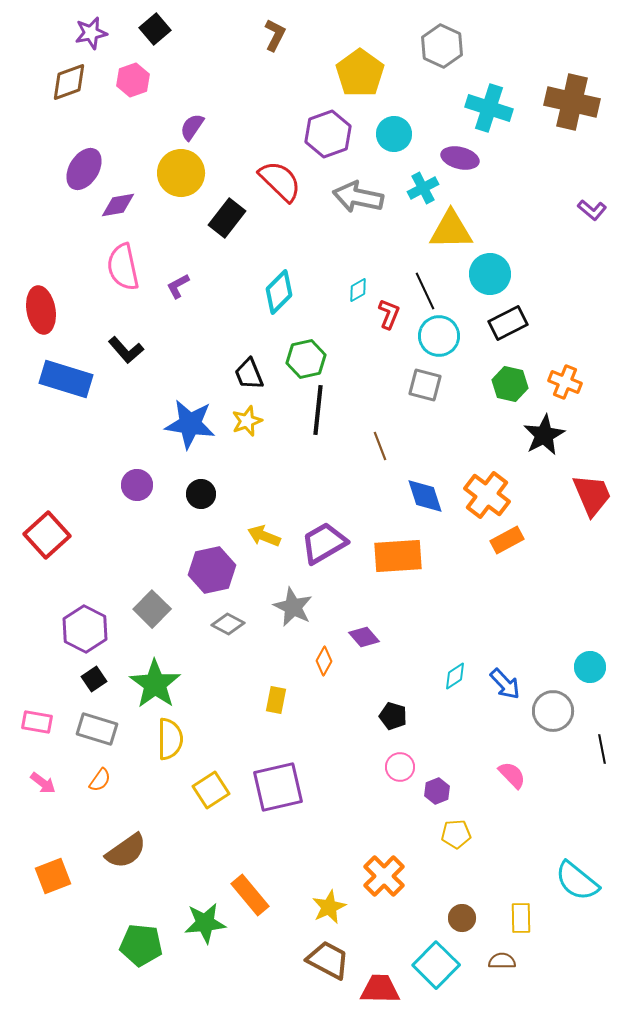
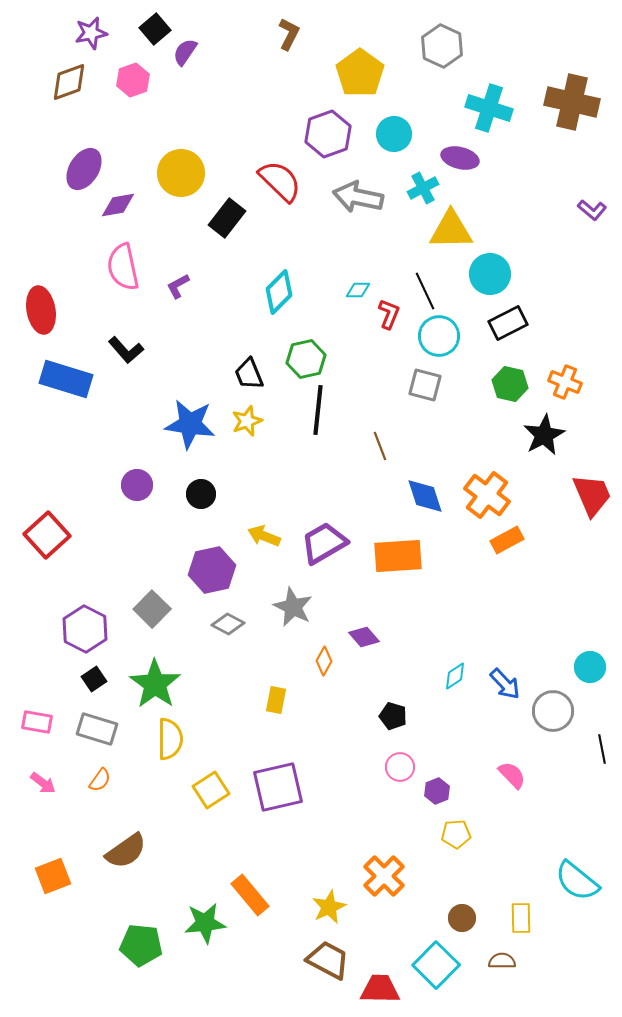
brown L-shape at (275, 35): moved 14 px right, 1 px up
purple semicircle at (192, 127): moved 7 px left, 75 px up
cyan diamond at (358, 290): rotated 30 degrees clockwise
